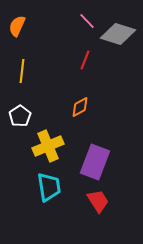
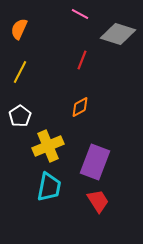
pink line: moved 7 px left, 7 px up; rotated 18 degrees counterclockwise
orange semicircle: moved 2 px right, 3 px down
red line: moved 3 px left
yellow line: moved 2 px left, 1 px down; rotated 20 degrees clockwise
cyan trapezoid: rotated 20 degrees clockwise
